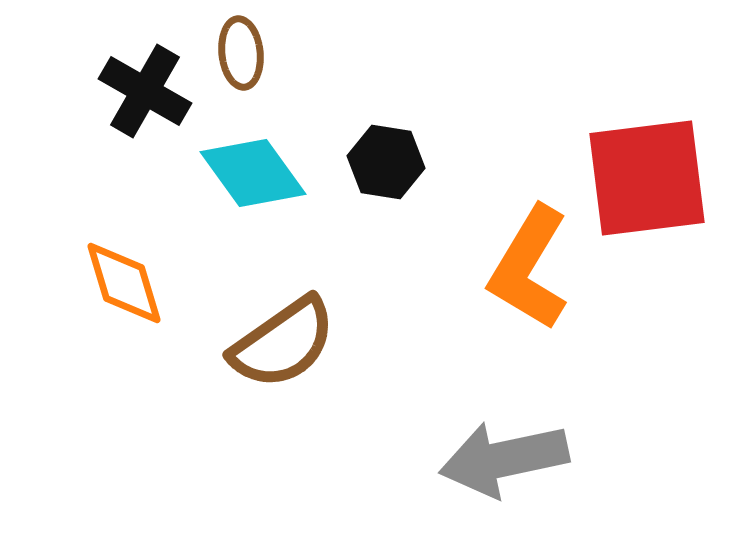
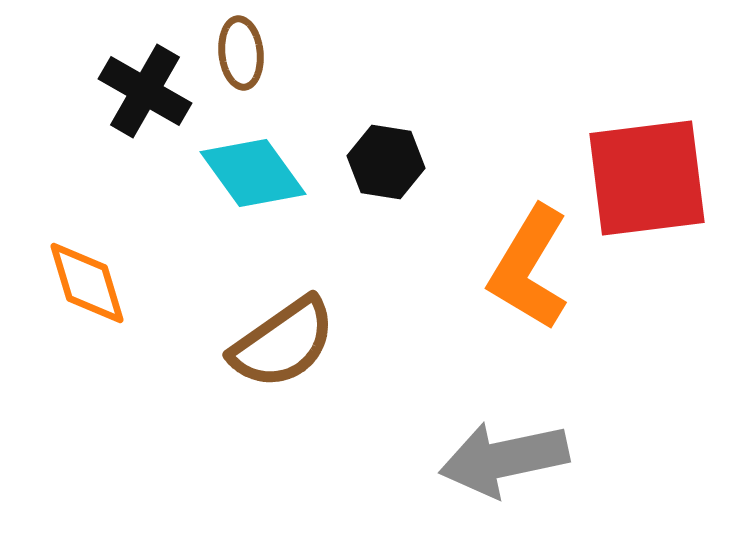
orange diamond: moved 37 px left
